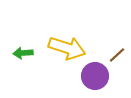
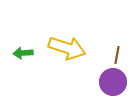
brown line: rotated 36 degrees counterclockwise
purple circle: moved 18 px right, 6 px down
